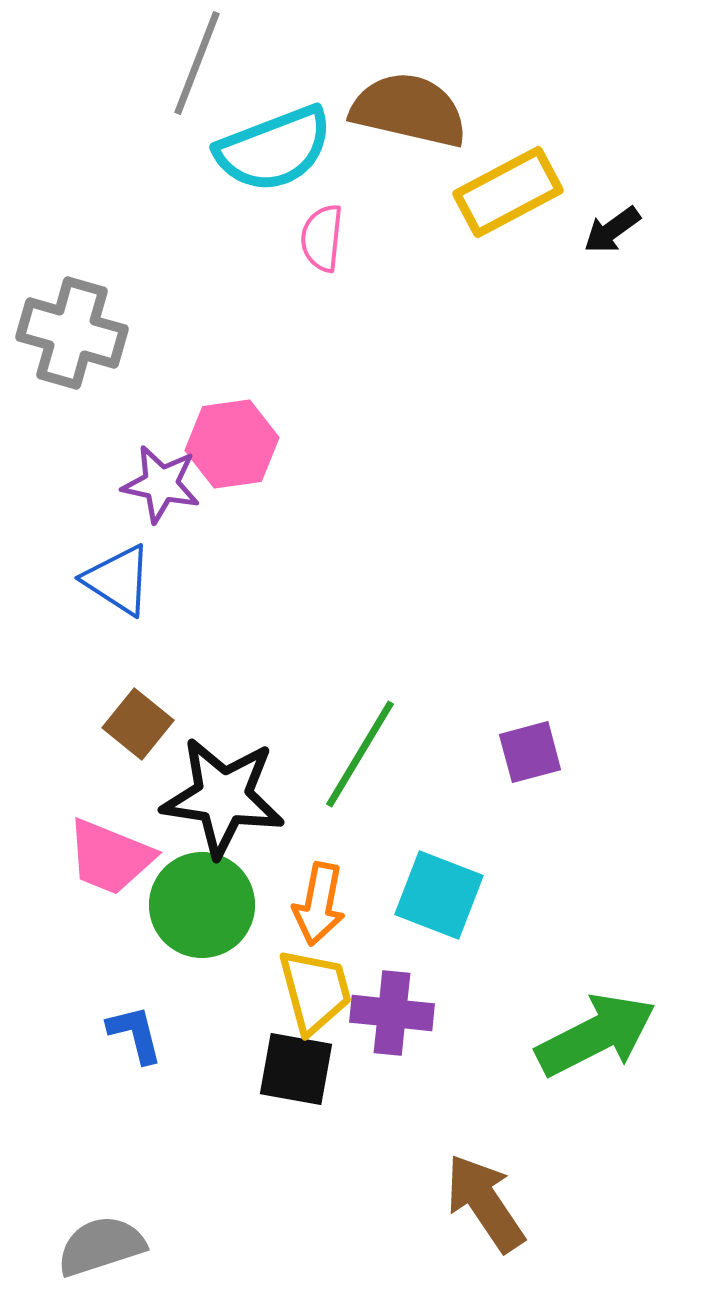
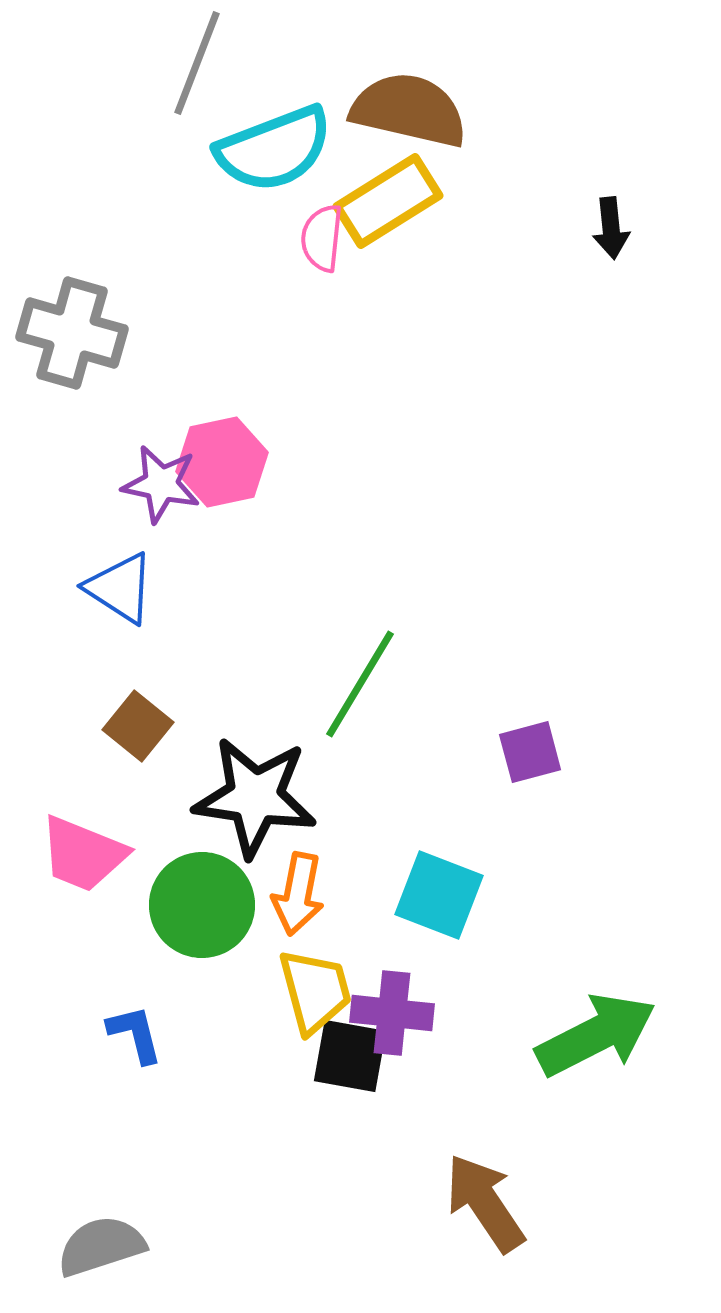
yellow rectangle: moved 120 px left, 9 px down; rotated 4 degrees counterclockwise
black arrow: moved 1 px left, 2 px up; rotated 60 degrees counterclockwise
pink hexagon: moved 10 px left, 18 px down; rotated 4 degrees counterclockwise
blue triangle: moved 2 px right, 8 px down
brown square: moved 2 px down
green line: moved 70 px up
black star: moved 32 px right
pink trapezoid: moved 27 px left, 3 px up
orange arrow: moved 21 px left, 10 px up
black square: moved 54 px right, 13 px up
